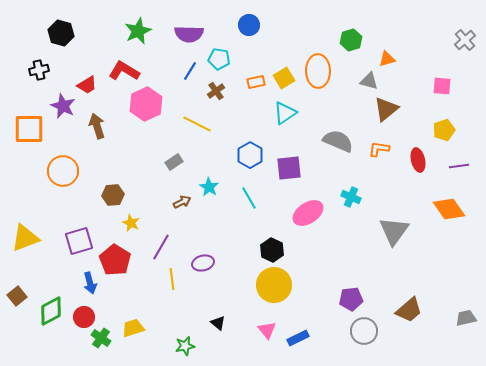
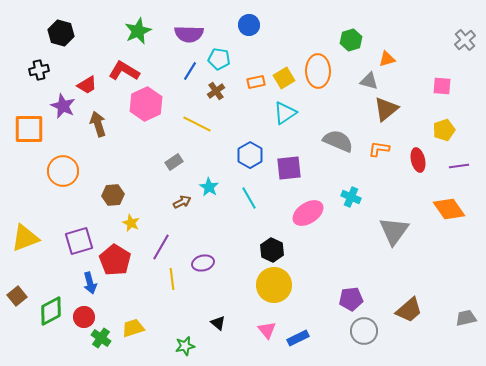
brown arrow at (97, 126): moved 1 px right, 2 px up
